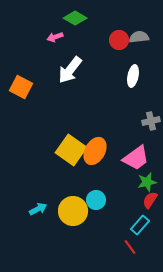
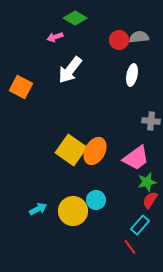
white ellipse: moved 1 px left, 1 px up
gray cross: rotated 18 degrees clockwise
